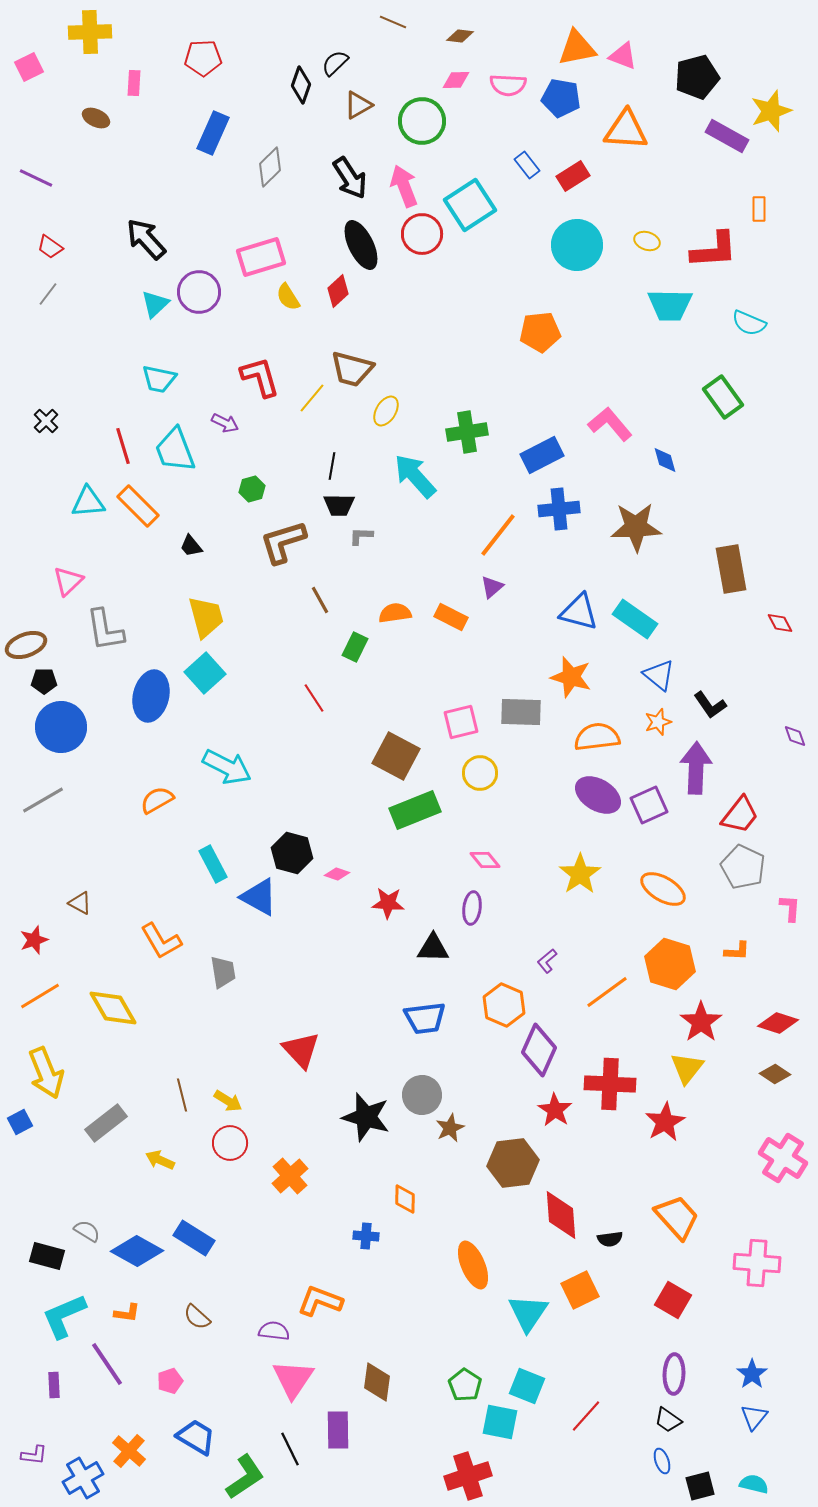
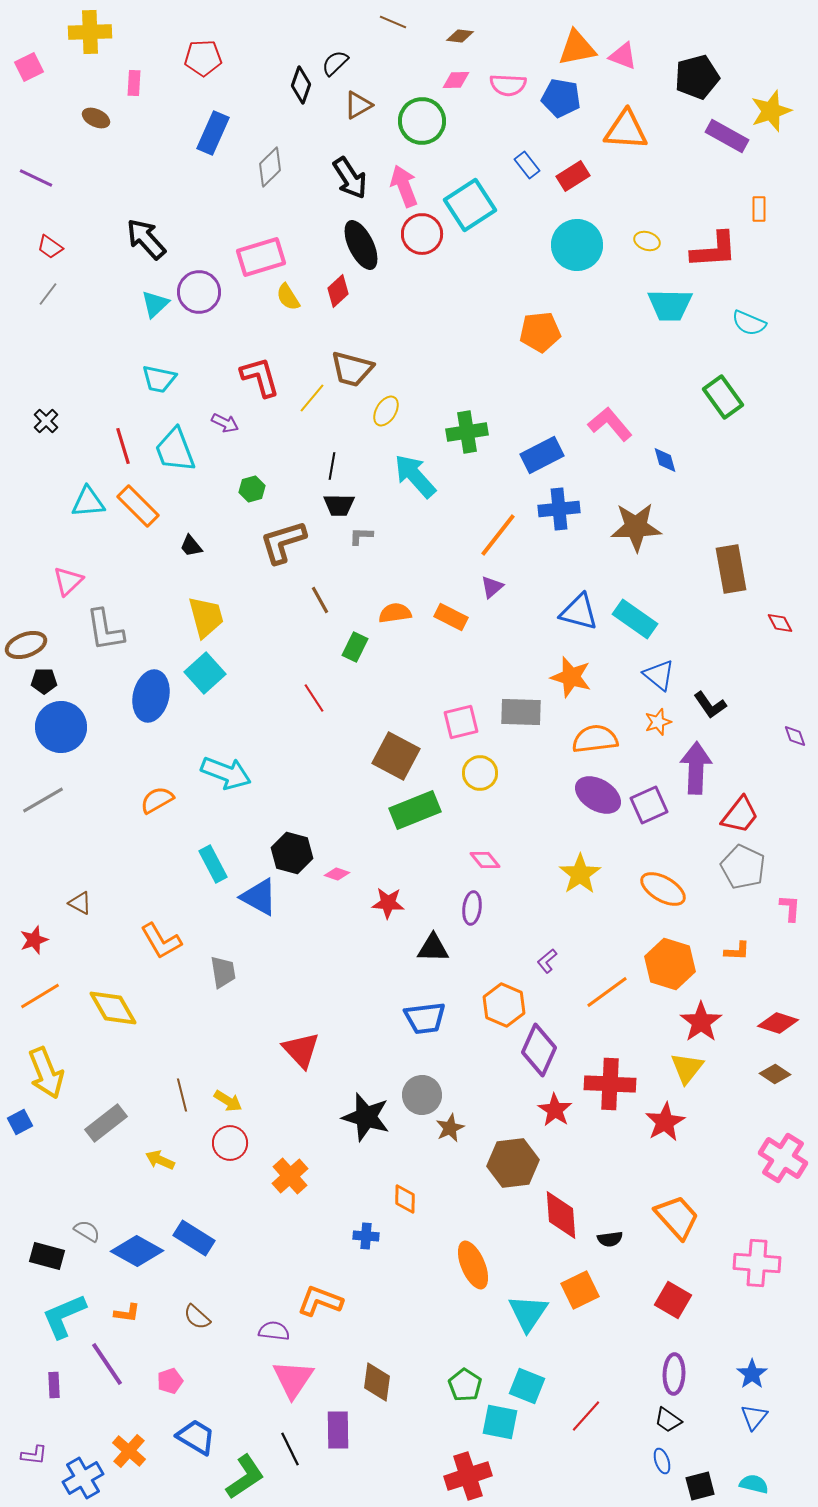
orange semicircle at (597, 737): moved 2 px left, 2 px down
cyan arrow at (227, 767): moved 1 px left, 6 px down; rotated 6 degrees counterclockwise
